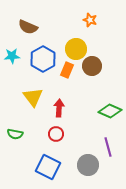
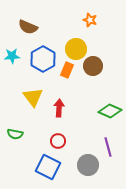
brown circle: moved 1 px right
red circle: moved 2 px right, 7 px down
